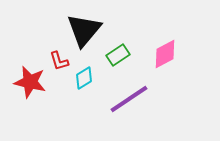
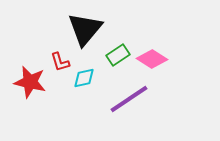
black triangle: moved 1 px right, 1 px up
pink diamond: moved 13 px left, 5 px down; rotated 60 degrees clockwise
red L-shape: moved 1 px right, 1 px down
cyan diamond: rotated 20 degrees clockwise
